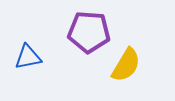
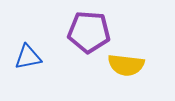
yellow semicircle: rotated 66 degrees clockwise
